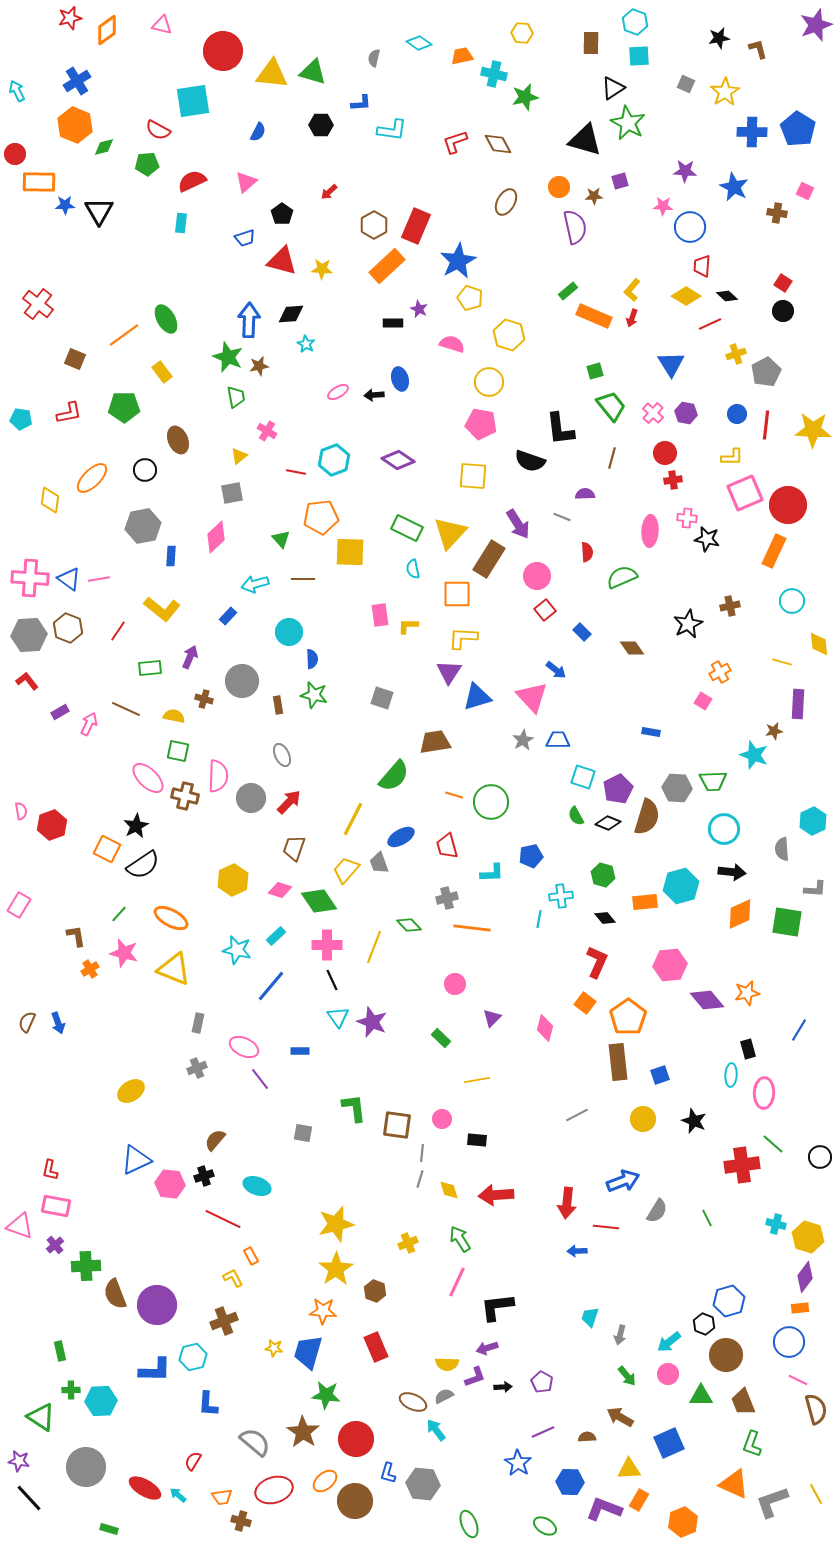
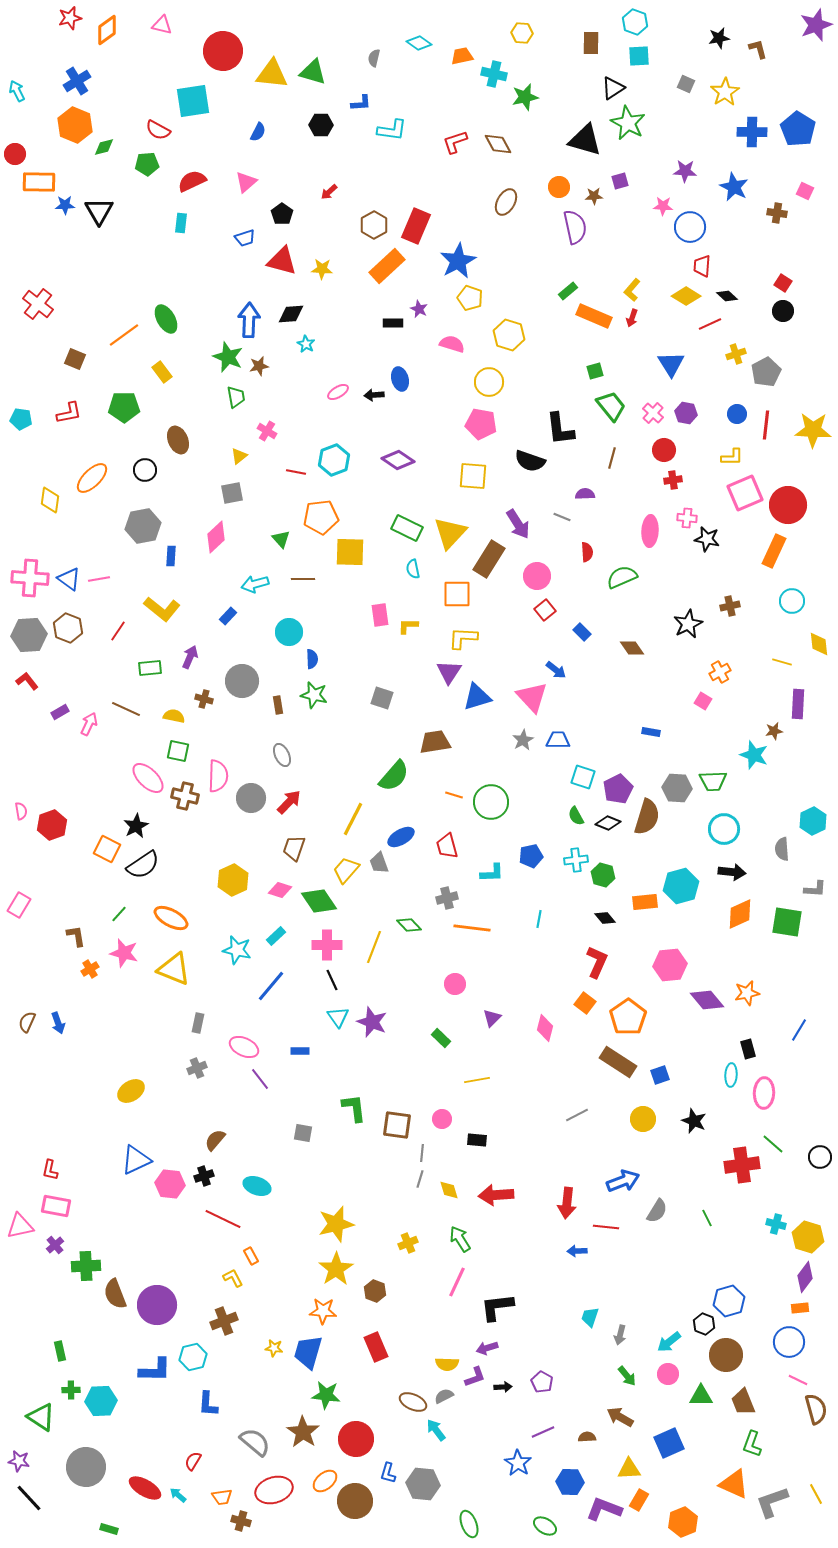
red circle at (665, 453): moved 1 px left, 3 px up
cyan cross at (561, 896): moved 15 px right, 36 px up
brown rectangle at (618, 1062): rotated 51 degrees counterclockwise
pink triangle at (20, 1226): rotated 32 degrees counterclockwise
